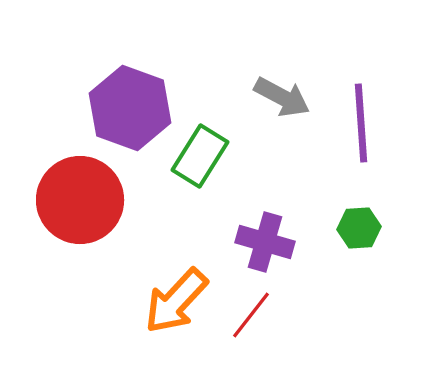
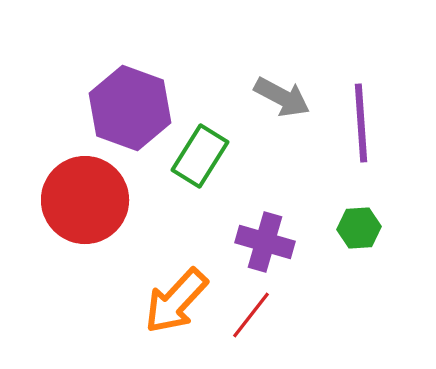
red circle: moved 5 px right
